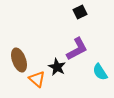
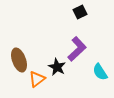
purple L-shape: rotated 15 degrees counterclockwise
orange triangle: rotated 42 degrees clockwise
